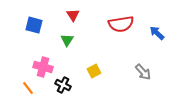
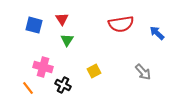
red triangle: moved 11 px left, 4 px down
